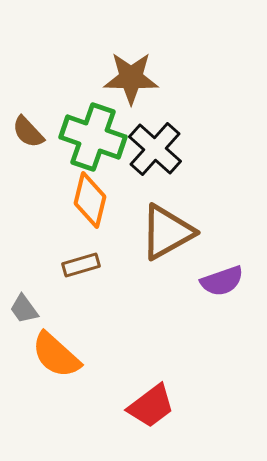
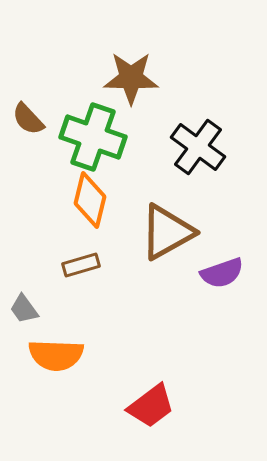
brown semicircle: moved 13 px up
black cross: moved 43 px right, 2 px up; rotated 6 degrees counterclockwise
purple semicircle: moved 8 px up
orange semicircle: rotated 40 degrees counterclockwise
